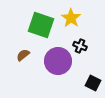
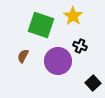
yellow star: moved 2 px right, 2 px up
brown semicircle: moved 1 px down; rotated 24 degrees counterclockwise
black square: rotated 21 degrees clockwise
